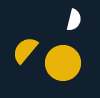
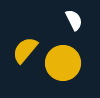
white semicircle: rotated 40 degrees counterclockwise
